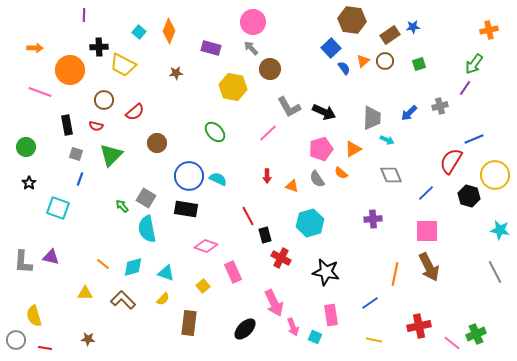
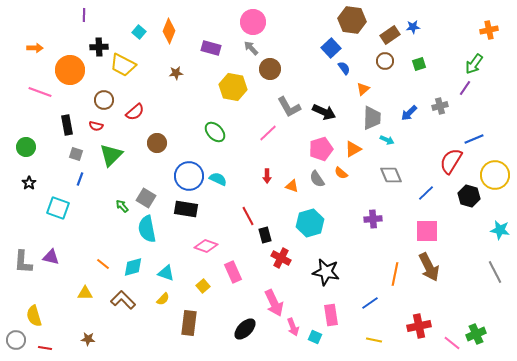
orange triangle at (363, 61): moved 28 px down
